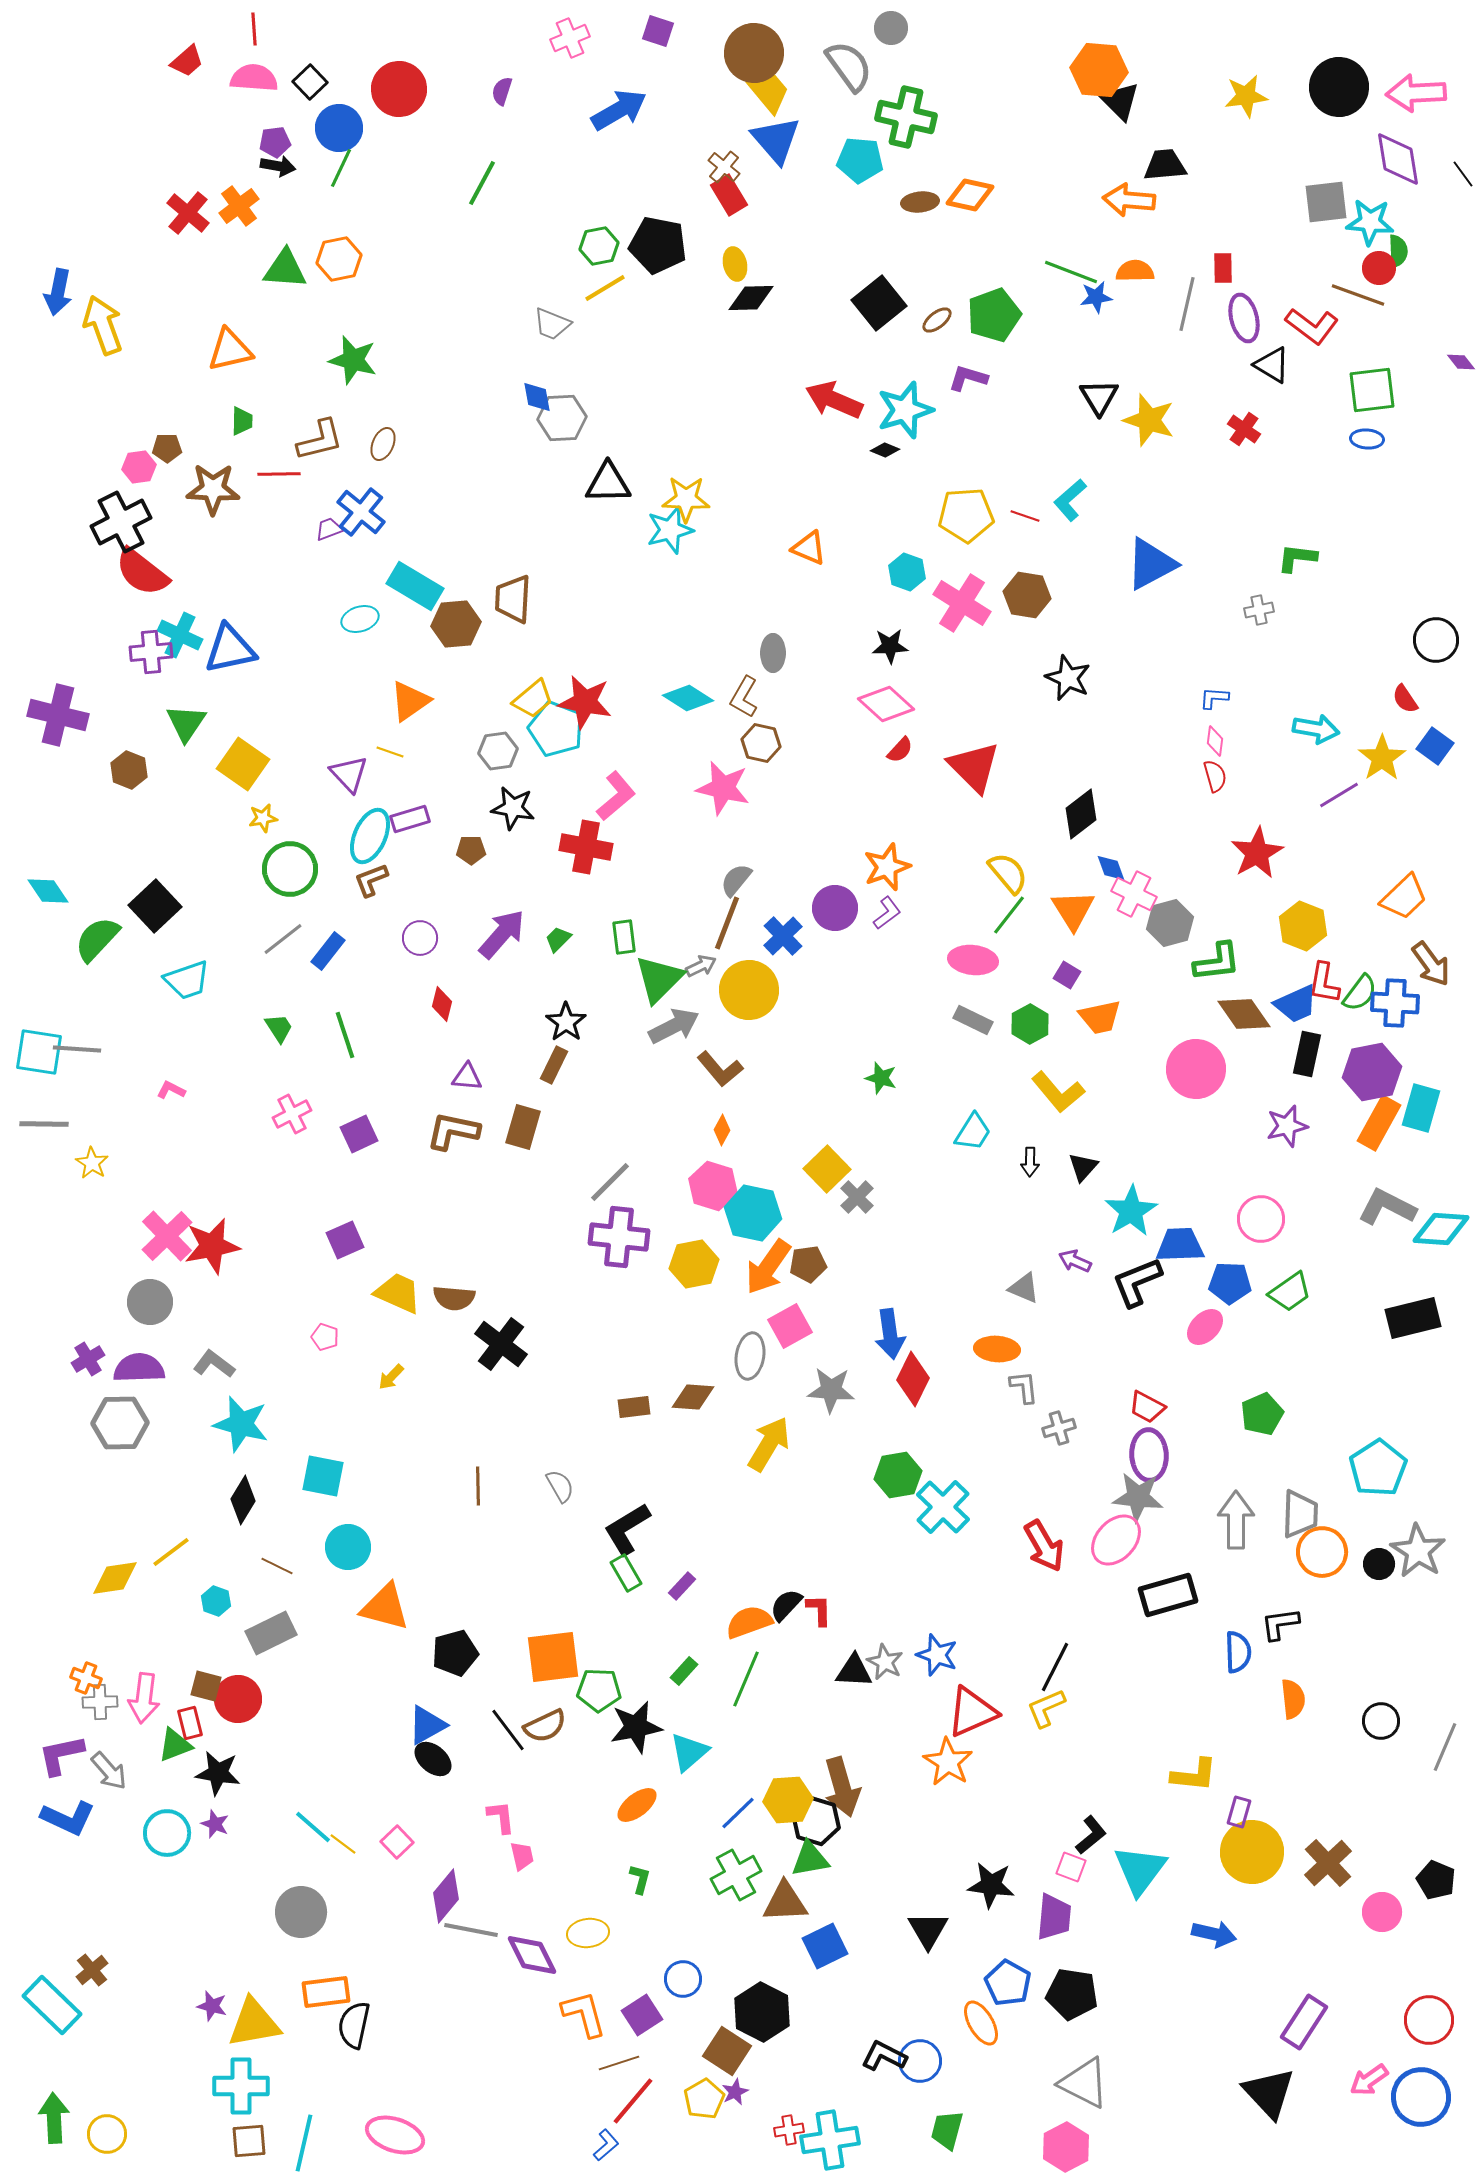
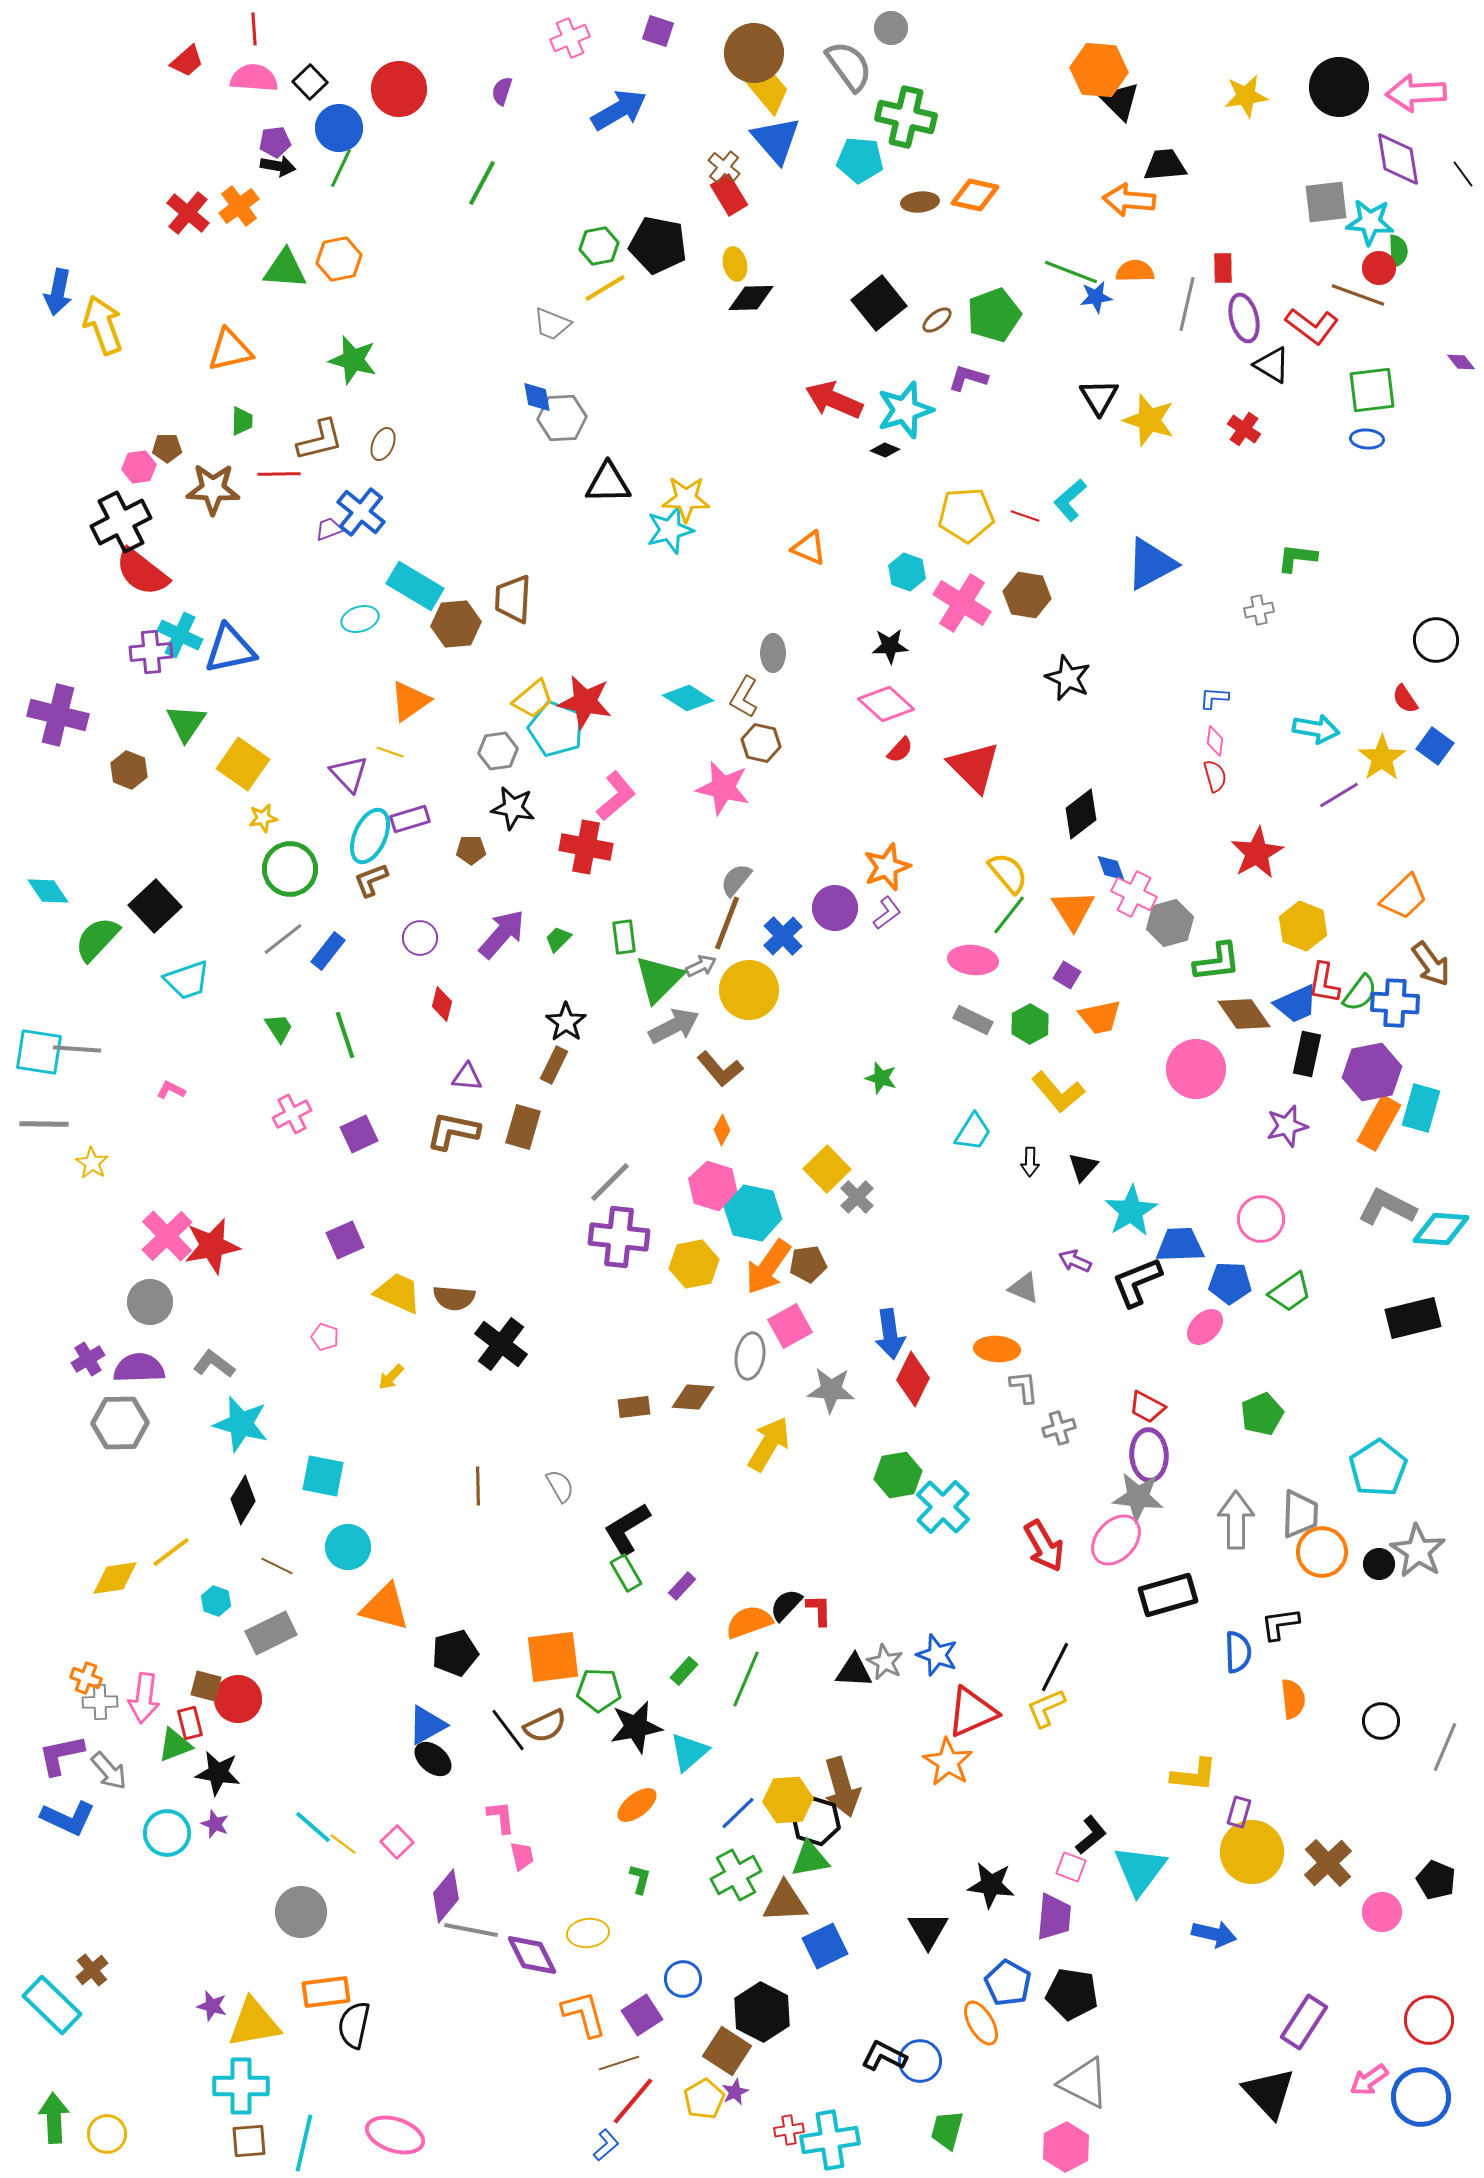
orange diamond at (970, 195): moved 5 px right
